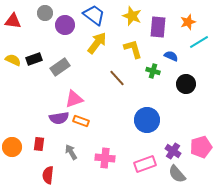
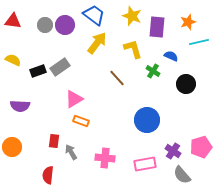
gray circle: moved 12 px down
purple rectangle: moved 1 px left
cyan line: rotated 18 degrees clockwise
black rectangle: moved 4 px right, 12 px down
green cross: rotated 16 degrees clockwise
pink triangle: rotated 12 degrees counterclockwise
purple semicircle: moved 39 px left, 12 px up; rotated 12 degrees clockwise
red rectangle: moved 15 px right, 3 px up
pink rectangle: rotated 10 degrees clockwise
gray semicircle: moved 5 px right, 1 px down
